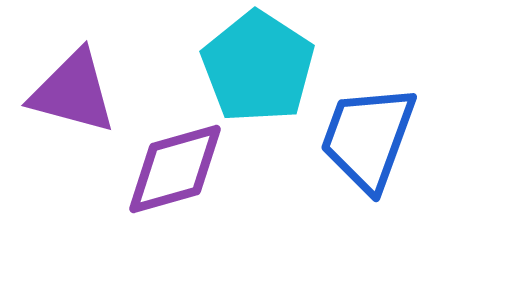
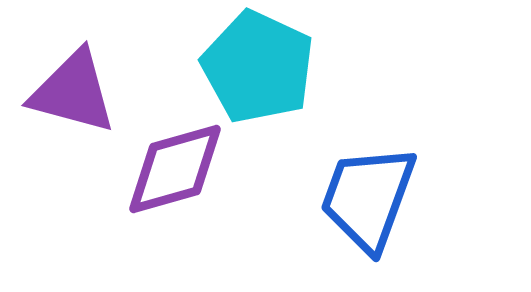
cyan pentagon: rotated 8 degrees counterclockwise
blue trapezoid: moved 60 px down
